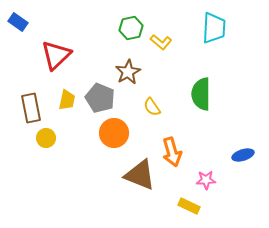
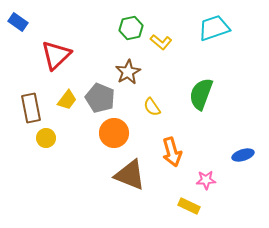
cyan trapezoid: rotated 112 degrees counterclockwise
green semicircle: rotated 20 degrees clockwise
yellow trapezoid: rotated 25 degrees clockwise
brown triangle: moved 10 px left
